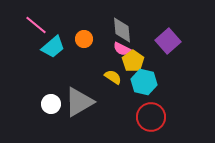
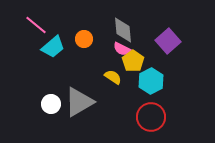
gray diamond: moved 1 px right
cyan hexagon: moved 7 px right, 1 px up; rotated 20 degrees clockwise
